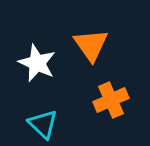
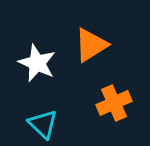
orange triangle: rotated 33 degrees clockwise
orange cross: moved 3 px right, 3 px down
